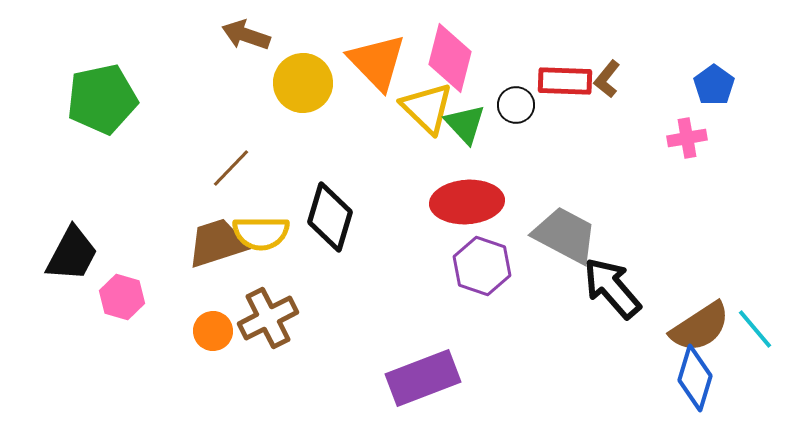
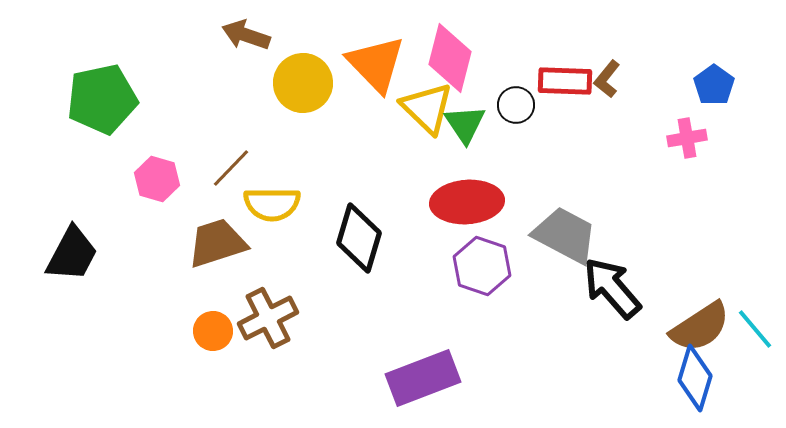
orange triangle: moved 1 px left, 2 px down
green triangle: rotated 9 degrees clockwise
black diamond: moved 29 px right, 21 px down
yellow semicircle: moved 11 px right, 29 px up
pink hexagon: moved 35 px right, 118 px up
